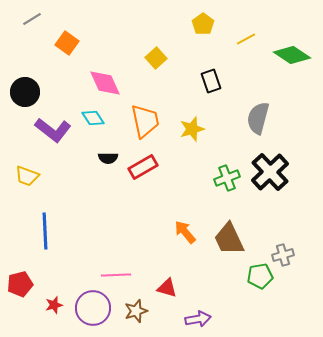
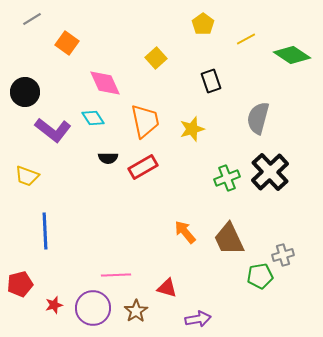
brown star: rotated 15 degrees counterclockwise
